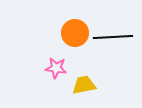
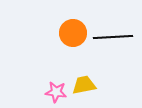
orange circle: moved 2 px left
pink star: moved 24 px down
